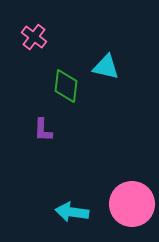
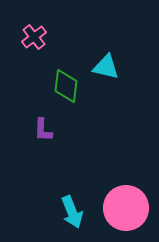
pink cross: rotated 15 degrees clockwise
pink circle: moved 6 px left, 4 px down
cyan arrow: rotated 120 degrees counterclockwise
